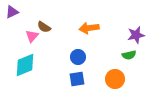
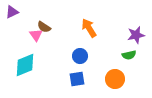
orange arrow: rotated 66 degrees clockwise
pink triangle: moved 4 px right, 1 px up; rotated 16 degrees counterclockwise
blue circle: moved 2 px right, 1 px up
